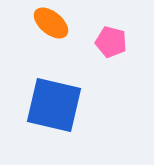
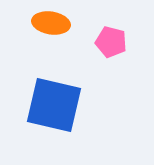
orange ellipse: rotated 30 degrees counterclockwise
